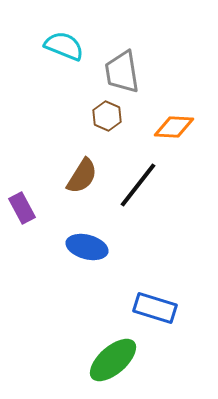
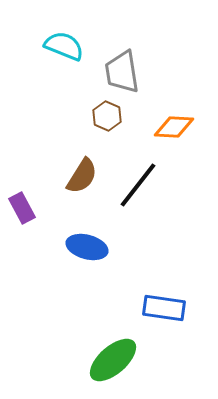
blue rectangle: moved 9 px right; rotated 9 degrees counterclockwise
